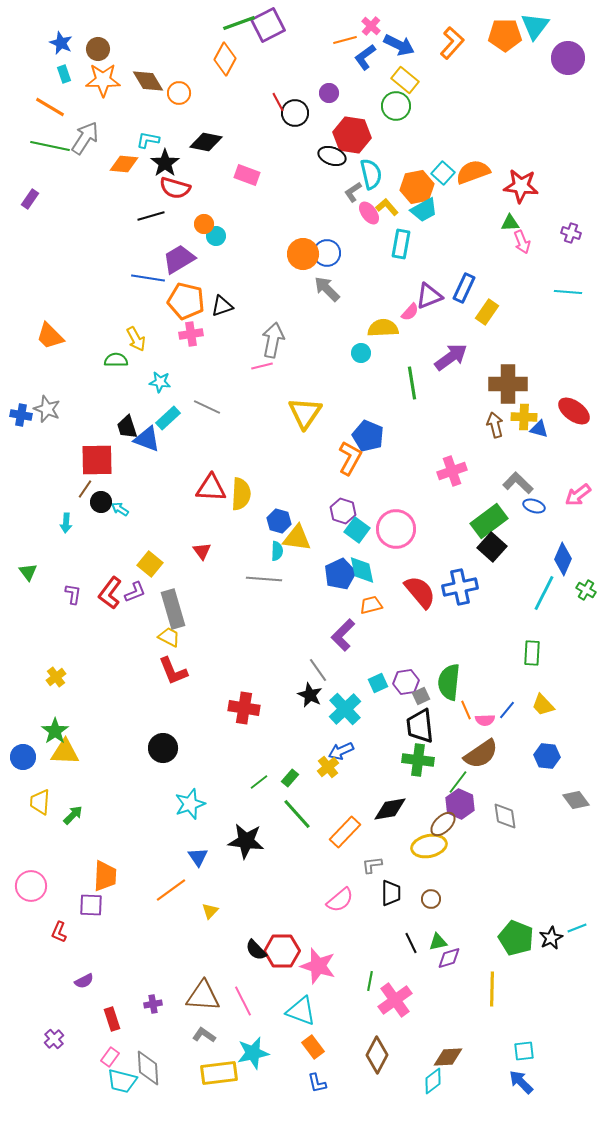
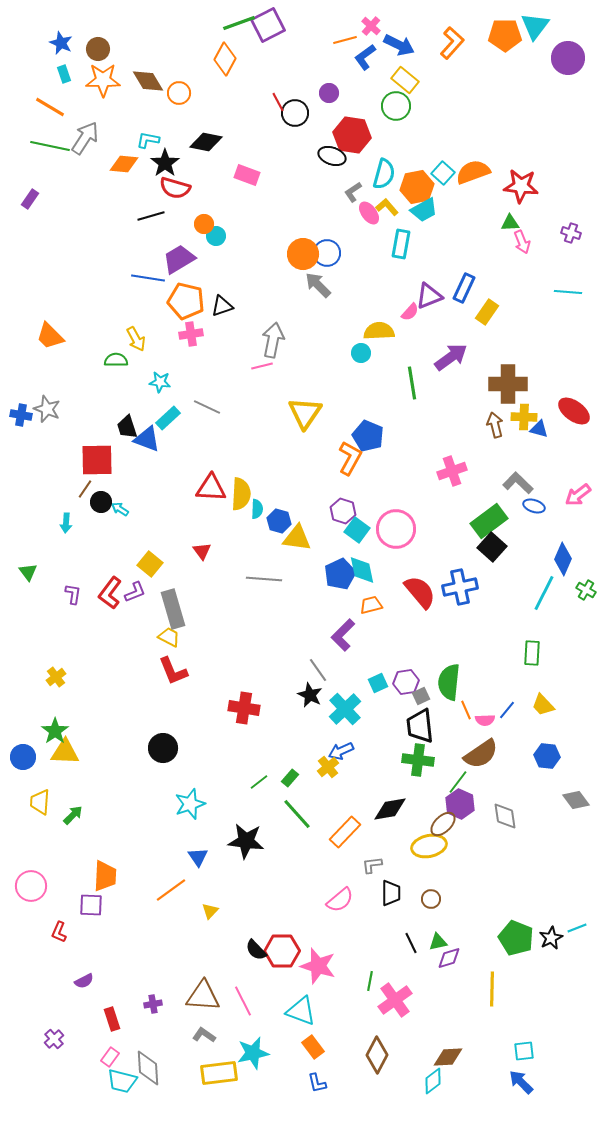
cyan semicircle at (371, 174): moved 13 px right; rotated 28 degrees clockwise
gray arrow at (327, 289): moved 9 px left, 4 px up
yellow semicircle at (383, 328): moved 4 px left, 3 px down
cyan semicircle at (277, 551): moved 20 px left, 42 px up
